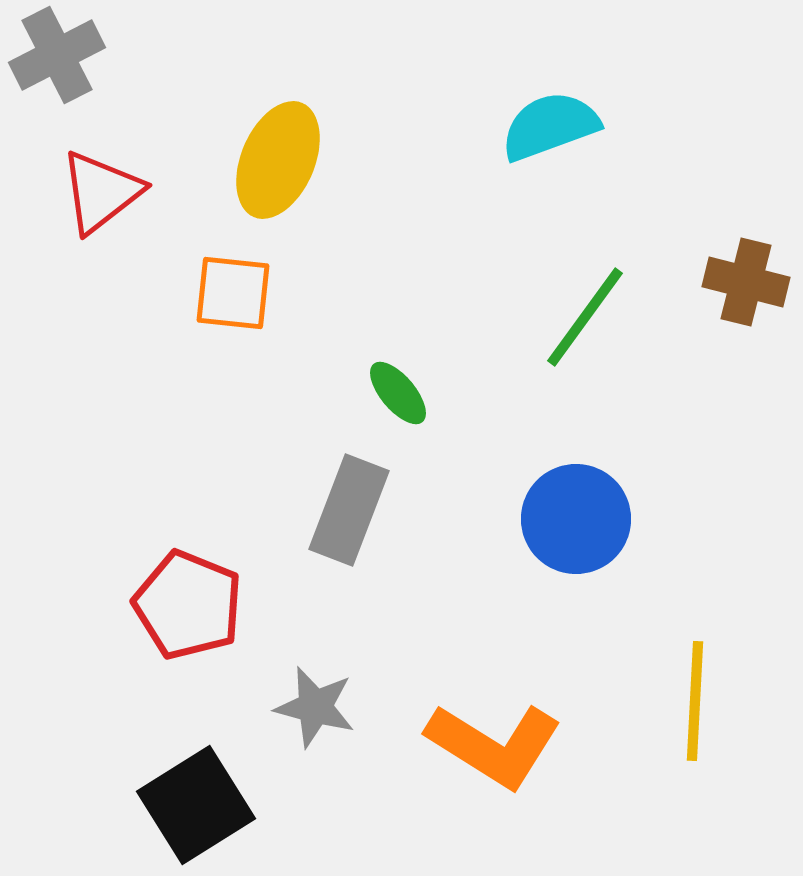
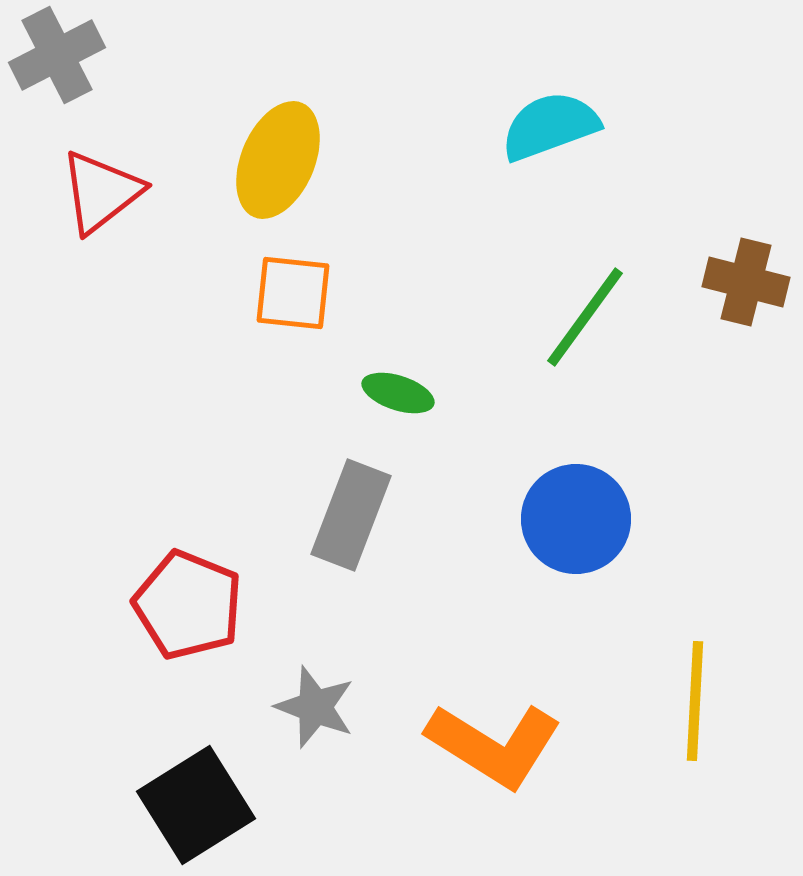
orange square: moved 60 px right
green ellipse: rotated 32 degrees counterclockwise
gray rectangle: moved 2 px right, 5 px down
gray star: rotated 6 degrees clockwise
